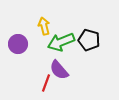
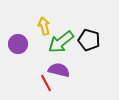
green arrow: rotated 16 degrees counterclockwise
purple semicircle: rotated 145 degrees clockwise
red line: rotated 48 degrees counterclockwise
